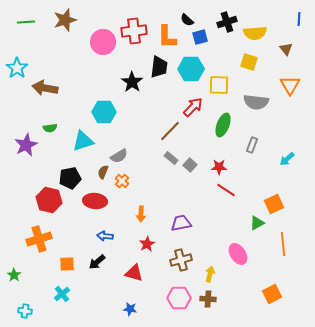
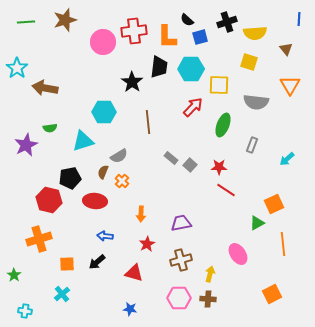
brown line at (170, 131): moved 22 px left, 9 px up; rotated 50 degrees counterclockwise
